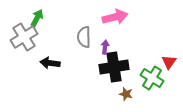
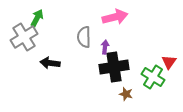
green cross: moved 1 px right, 1 px up
